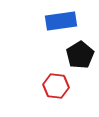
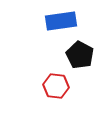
black pentagon: rotated 12 degrees counterclockwise
